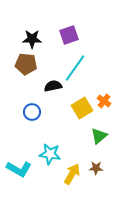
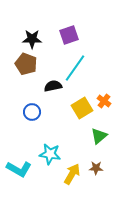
brown pentagon: rotated 15 degrees clockwise
